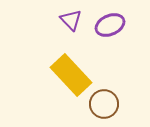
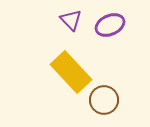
yellow rectangle: moved 3 px up
brown circle: moved 4 px up
